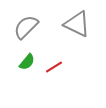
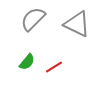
gray semicircle: moved 7 px right, 8 px up
